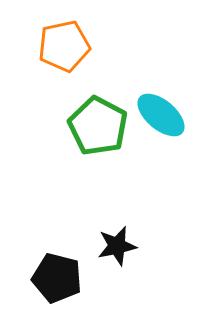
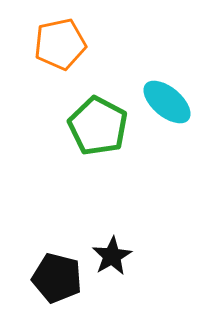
orange pentagon: moved 4 px left, 2 px up
cyan ellipse: moved 6 px right, 13 px up
black star: moved 5 px left, 10 px down; rotated 18 degrees counterclockwise
